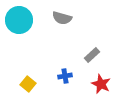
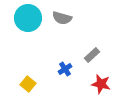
cyan circle: moved 9 px right, 2 px up
blue cross: moved 7 px up; rotated 24 degrees counterclockwise
red star: rotated 12 degrees counterclockwise
